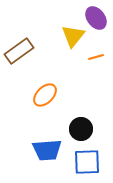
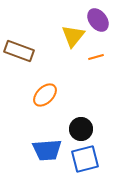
purple ellipse: moved 2 px right, 2 px down
brown rectangle: rotated 56 degrees clockwise
blue square: moved 2 px left, 3 px up; rotated 12 degrees counterclockwise
